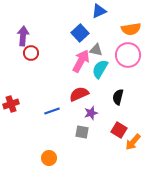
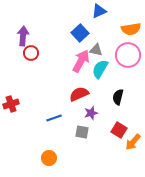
blue line: moved 2 px right, 7 px down
